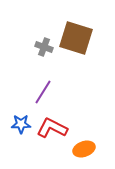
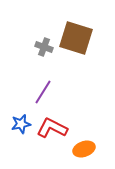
blue star: rotated 12 degrees counterclockwise
